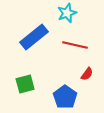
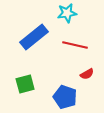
cyan star: rotated 12 degrees clockwise
red semicircle: rotated 24 degrees clockwise
blue pentagon: rotated 15 degrees counterclockwise
